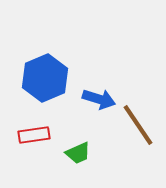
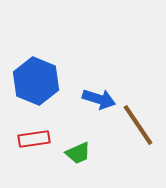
blue hexagon: moved 9 px left, 3 px down; rotated 15 degrees counterclockwise
red rectangle: moved 4 px down
